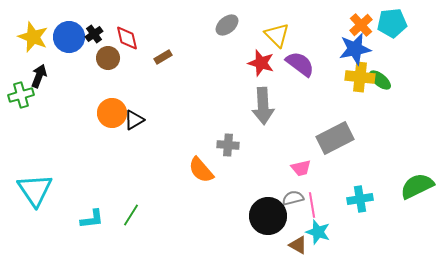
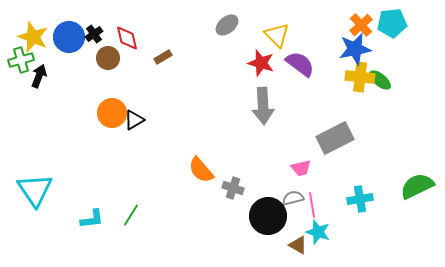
green cross: moved 35 px up
gray cross: moved 5 px right, 43 px down; rotated 15 degrees clockwise
